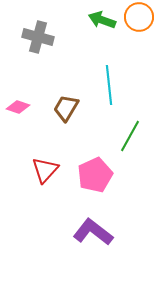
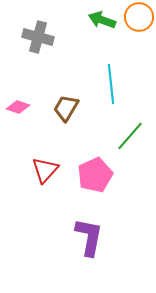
cyan line: moved 2 px right, 1 px up
green line: rotated 12 degrees clockwise
purple L-shape: moved 4 px left, 5 px down; rotated 63 degrees clockwise
